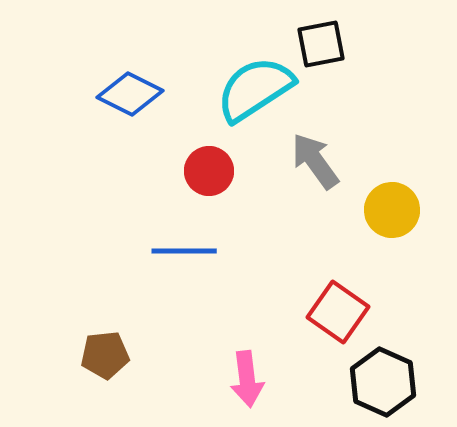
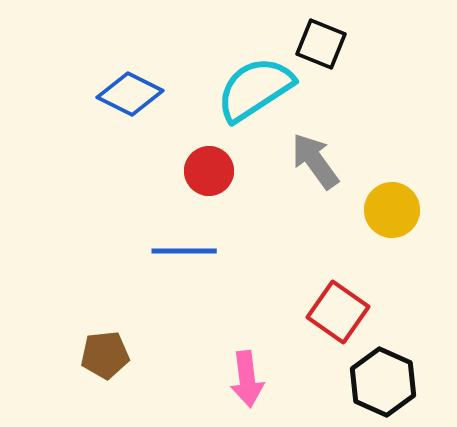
black square: rotated 33 degrees clockwise
